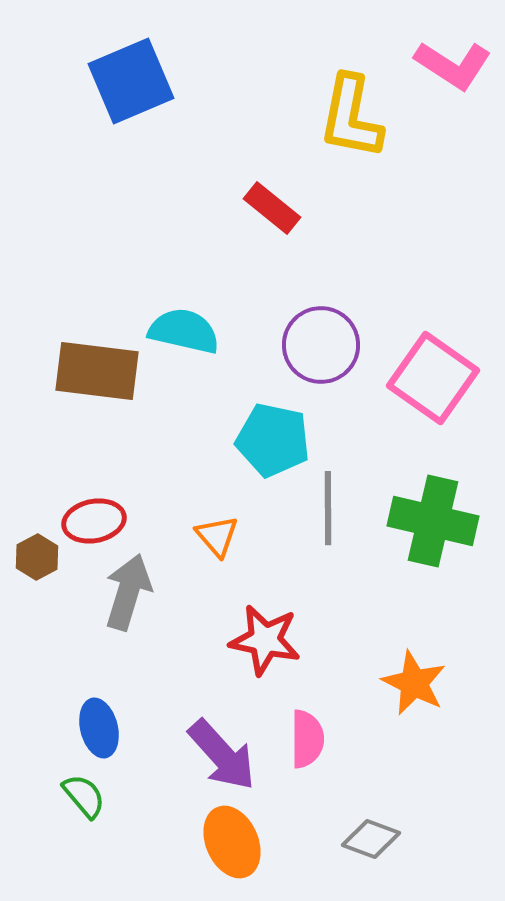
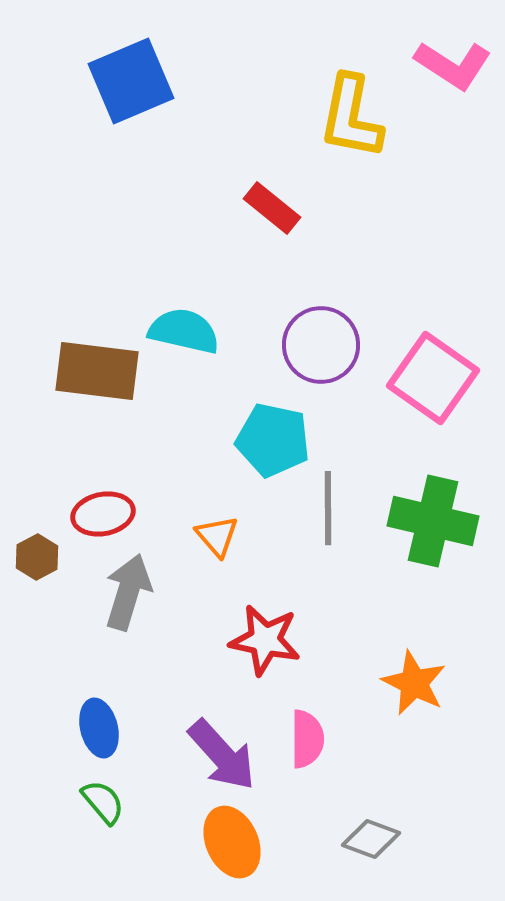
red ellipse: moved 9 px right, 7 px up
green semicircle: moved 19 px right, 6 px down
